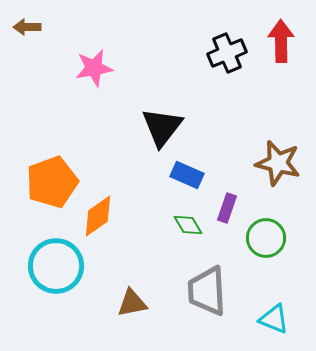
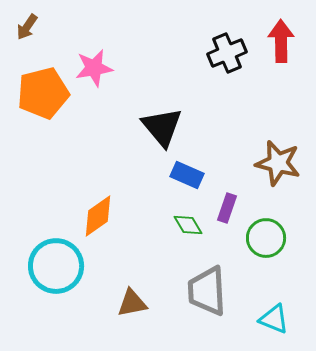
brown arrow: rotated 56 degrees counterclockwise
black triangle: rotated 18 degrees counterclockwise
orange pentagon: moved 9 px left, 89 px up; rotated 6 degrees clockwise
